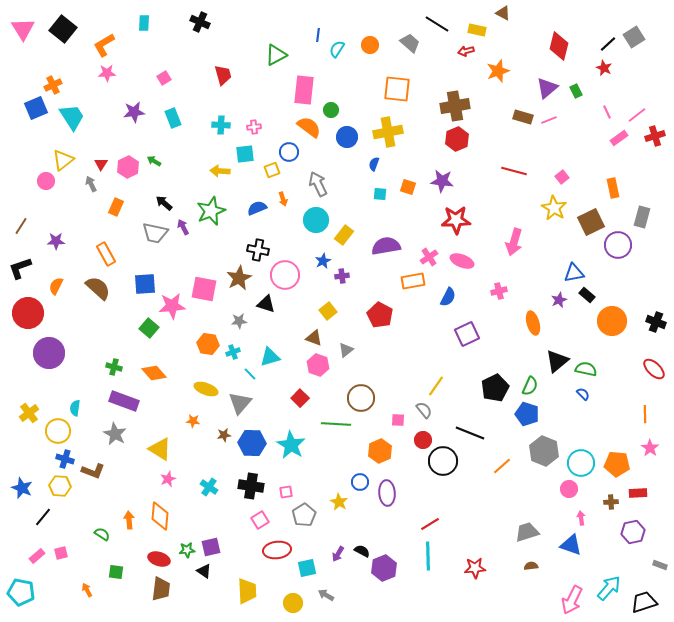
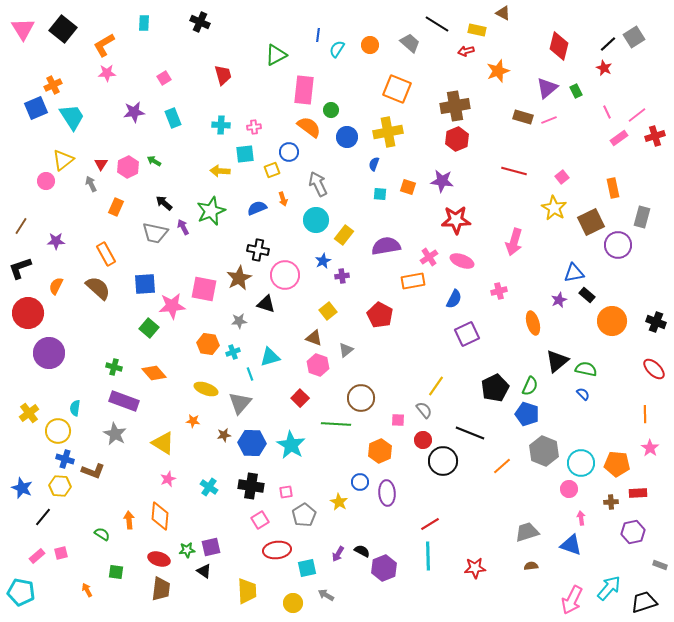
orange square at (397, 89): rotated 16 degrees clockwise
blue semicircle at (448, 297): moved 6 px right, 2 px down
cyan line at (250, 374): rotated 24 degrees clockwise
yellow triangle at (160, 449): moved 3 px right, 6 px up
